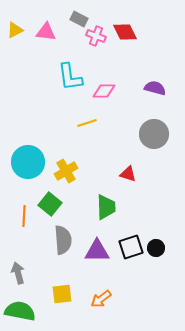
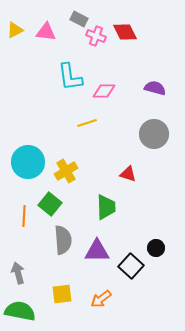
black square: moved 19 px down; rotated 30 degrees counterclockwise
